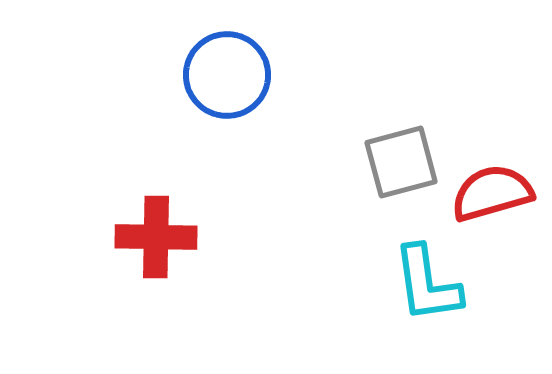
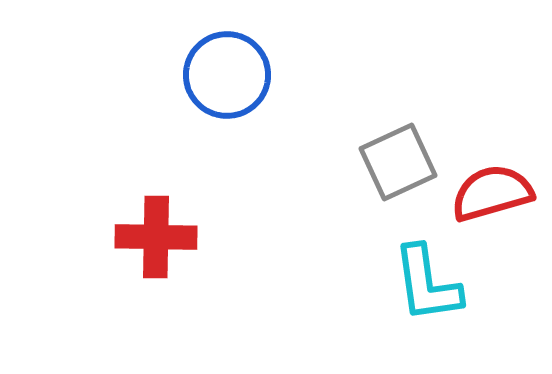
gray square: moved 3 px left; rotated 10 degrees counterclockwise
